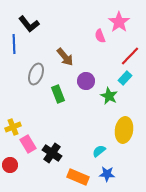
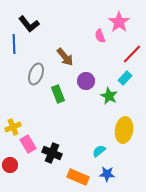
red line: moved 2 px right, 2 px up
black cross: rotated 12 degrees counterclockwise
